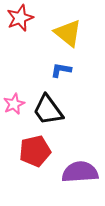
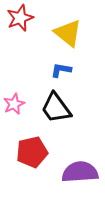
black trapezoid: moved 8 px right, 2 px up
red pentagon: moved 3 px left, 1 px down
